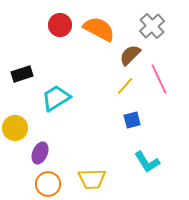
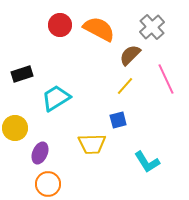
gray cross: moved 1 px down
pink line: moved 7 px right
blue square: moved 14 px left
yellow trapezoid: moved 35 px up
